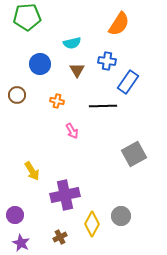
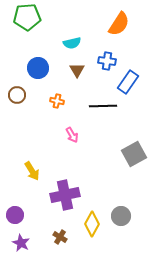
blue circle: moved 2 px left, 4 px down
pink arrow: moved 4 px down
brown cross: rotated 32 degrees counterclockwise
